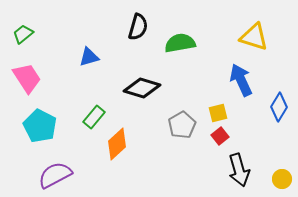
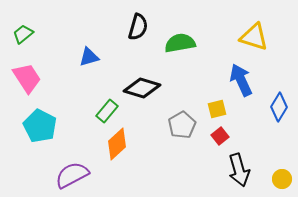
yellow square: moved 1 px left, 4 px up
green rectangle: moved 13 px right, 6 px up
purple semicircle: moved 17 px right
